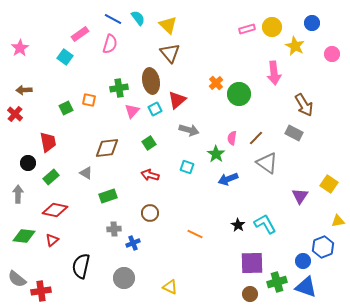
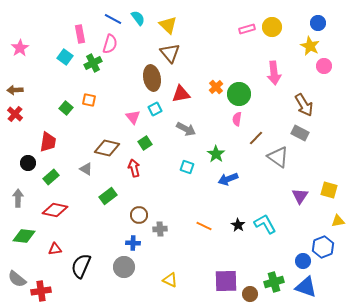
blue circle at (312, 23): moved 6 px right
pink rectangle at (80, 34): rotated 66 degrees counterclockwise
yellow star at (295, 46): moved 15 px right
pink circle at (332, 54): moved 8 px left, 12 px down
brown ellipse at (151, 81): moved 1 px right, 3 px up
orange cross at (216, 83): moved 4 px down
green cross at (119, 88): moved 26 px left, 25 px up; rotated 18 degrees counterclockwise
brown arrow at (24, 90): moved 9 px left
red triangle at (177, 100): moved 4 px right, 6 px up; rotated 30 degrees clockwise
green square at (66, 108): rotated 24 degrees counterclockwise
pink triangle at (132, 111): moved 1 px right, 6 px down; rotated 21 degrees counterclockwise
gray arrow at (189, 130): moved 3 px left, 1 px up; rotated 12 degrees clockwise
gray rectangle at (294, 133): moved 6 px right
pink semicircle at (232, 138): moved 5 px right, 19 px up
red trapezoid at (48, 142): rotated 20 degrees clockwise
green square at (149, 143): moved 4 px left
brown diamond at (107, 148): rotated 20 degrees clockwise
gray triangle at (267, 163): moved 11 px right, 6 px up
gray triangle at (86, 173): moved 4 px up
red arrow at (150, 175): moved 16 px left, 7 px up; rotated 60 degrees clockwise
yellow square at (329, 184): moved 6 px down; rotated 18 degrees counterclockwise
gray arrow at (18, 194): moved 4 px down
green rectangle at (108, 196): rotated 18 degrees counterclockwise
brown circle at (150, 213): moved 11 px left, 2 px down
gray cross at (114, 229): moved 46 px right
orange line at (195, 234): moved 9 px right, 8 px up
red triangle at (52, 240): moved 3 px right, 9 px down; rotated 32 degrees clockwise
blue cross at (133, 243): rotated 24 degrees clockwise
purple square at (252, 263): moved 26 px left, 18 px down
black semicircle at (81, 266): rotated 10 degrees clockwise
gray circle at (124, 278): moved 11 px up
green cross at (277, 282): moved 3 px left
yellow triangle at (170, 287): moved 7 px up
